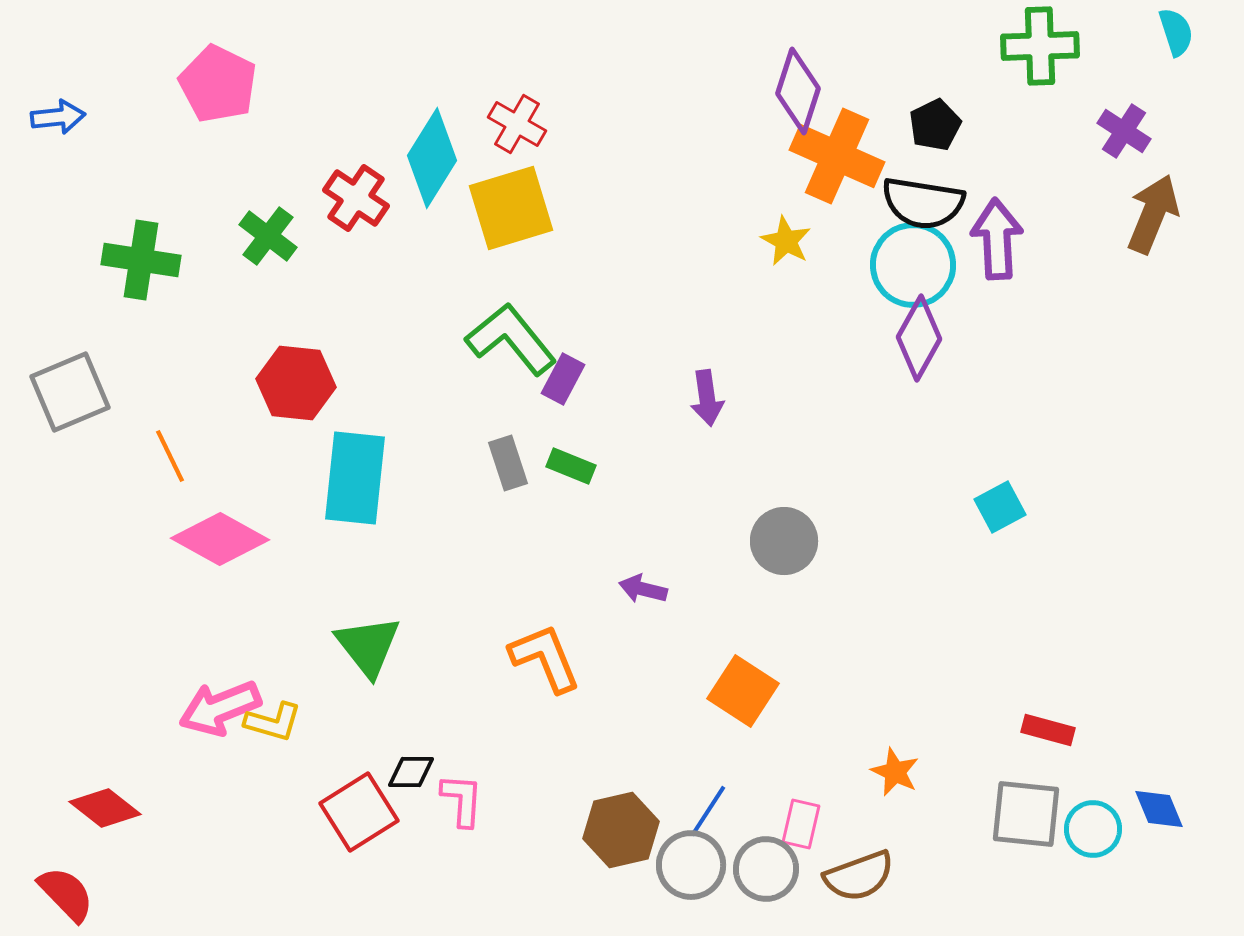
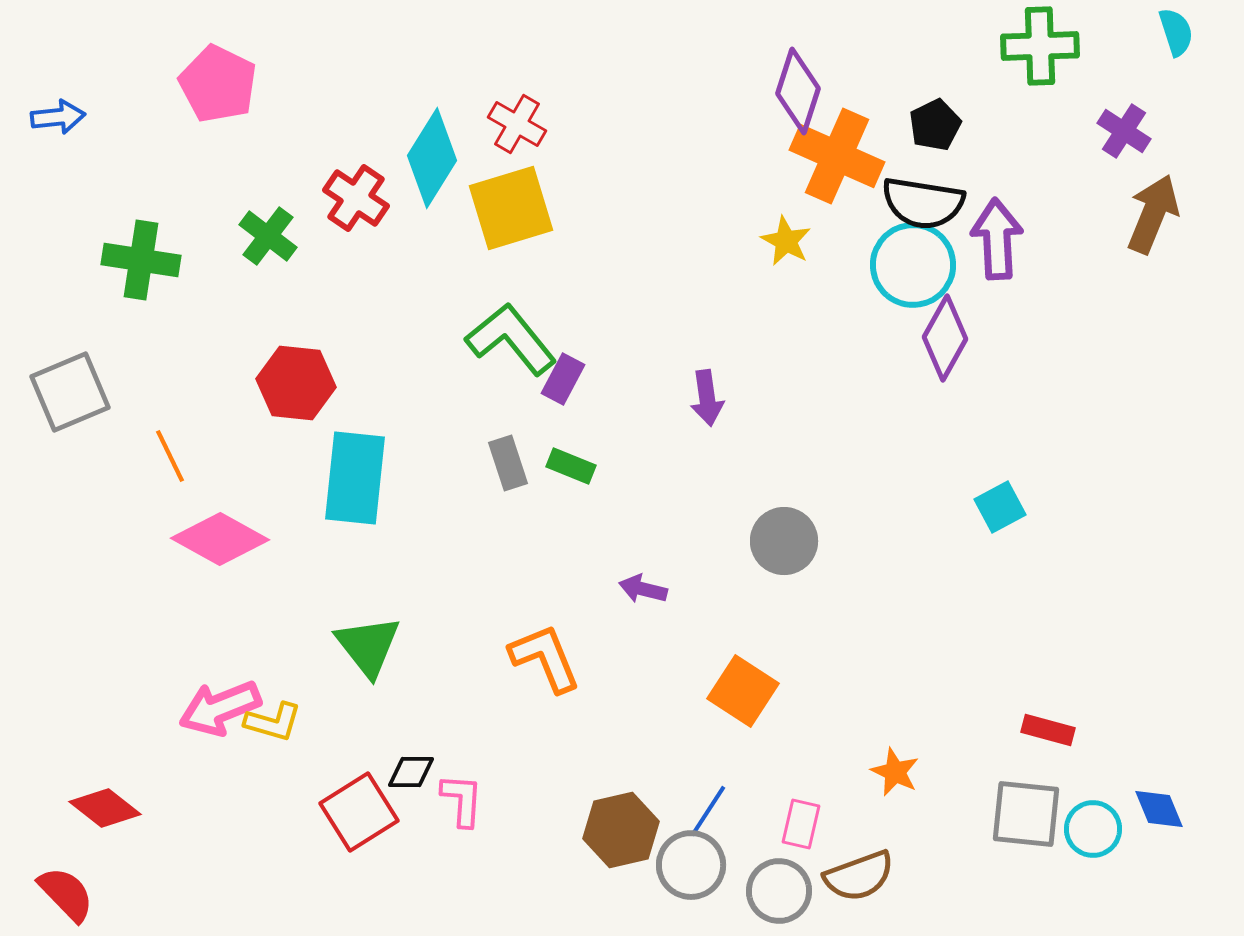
purple diamond at (919, 338): moved 26 px right
gray circle at (766, 869): moved 13 px right, 22 px down
